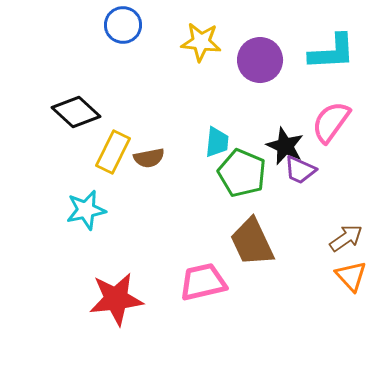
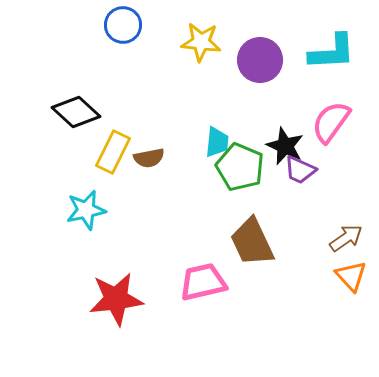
green pentagon: moved 2 px left, 6 px up
